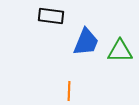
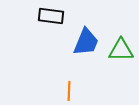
green triangle: moved 1 px right, 1 px up
